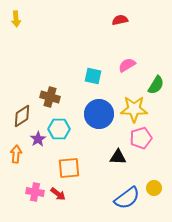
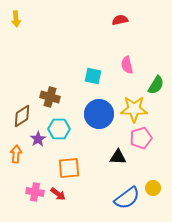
pink semicircle: rotated 72 degrees counterclockwise
yellow circle: moved 1 px left
